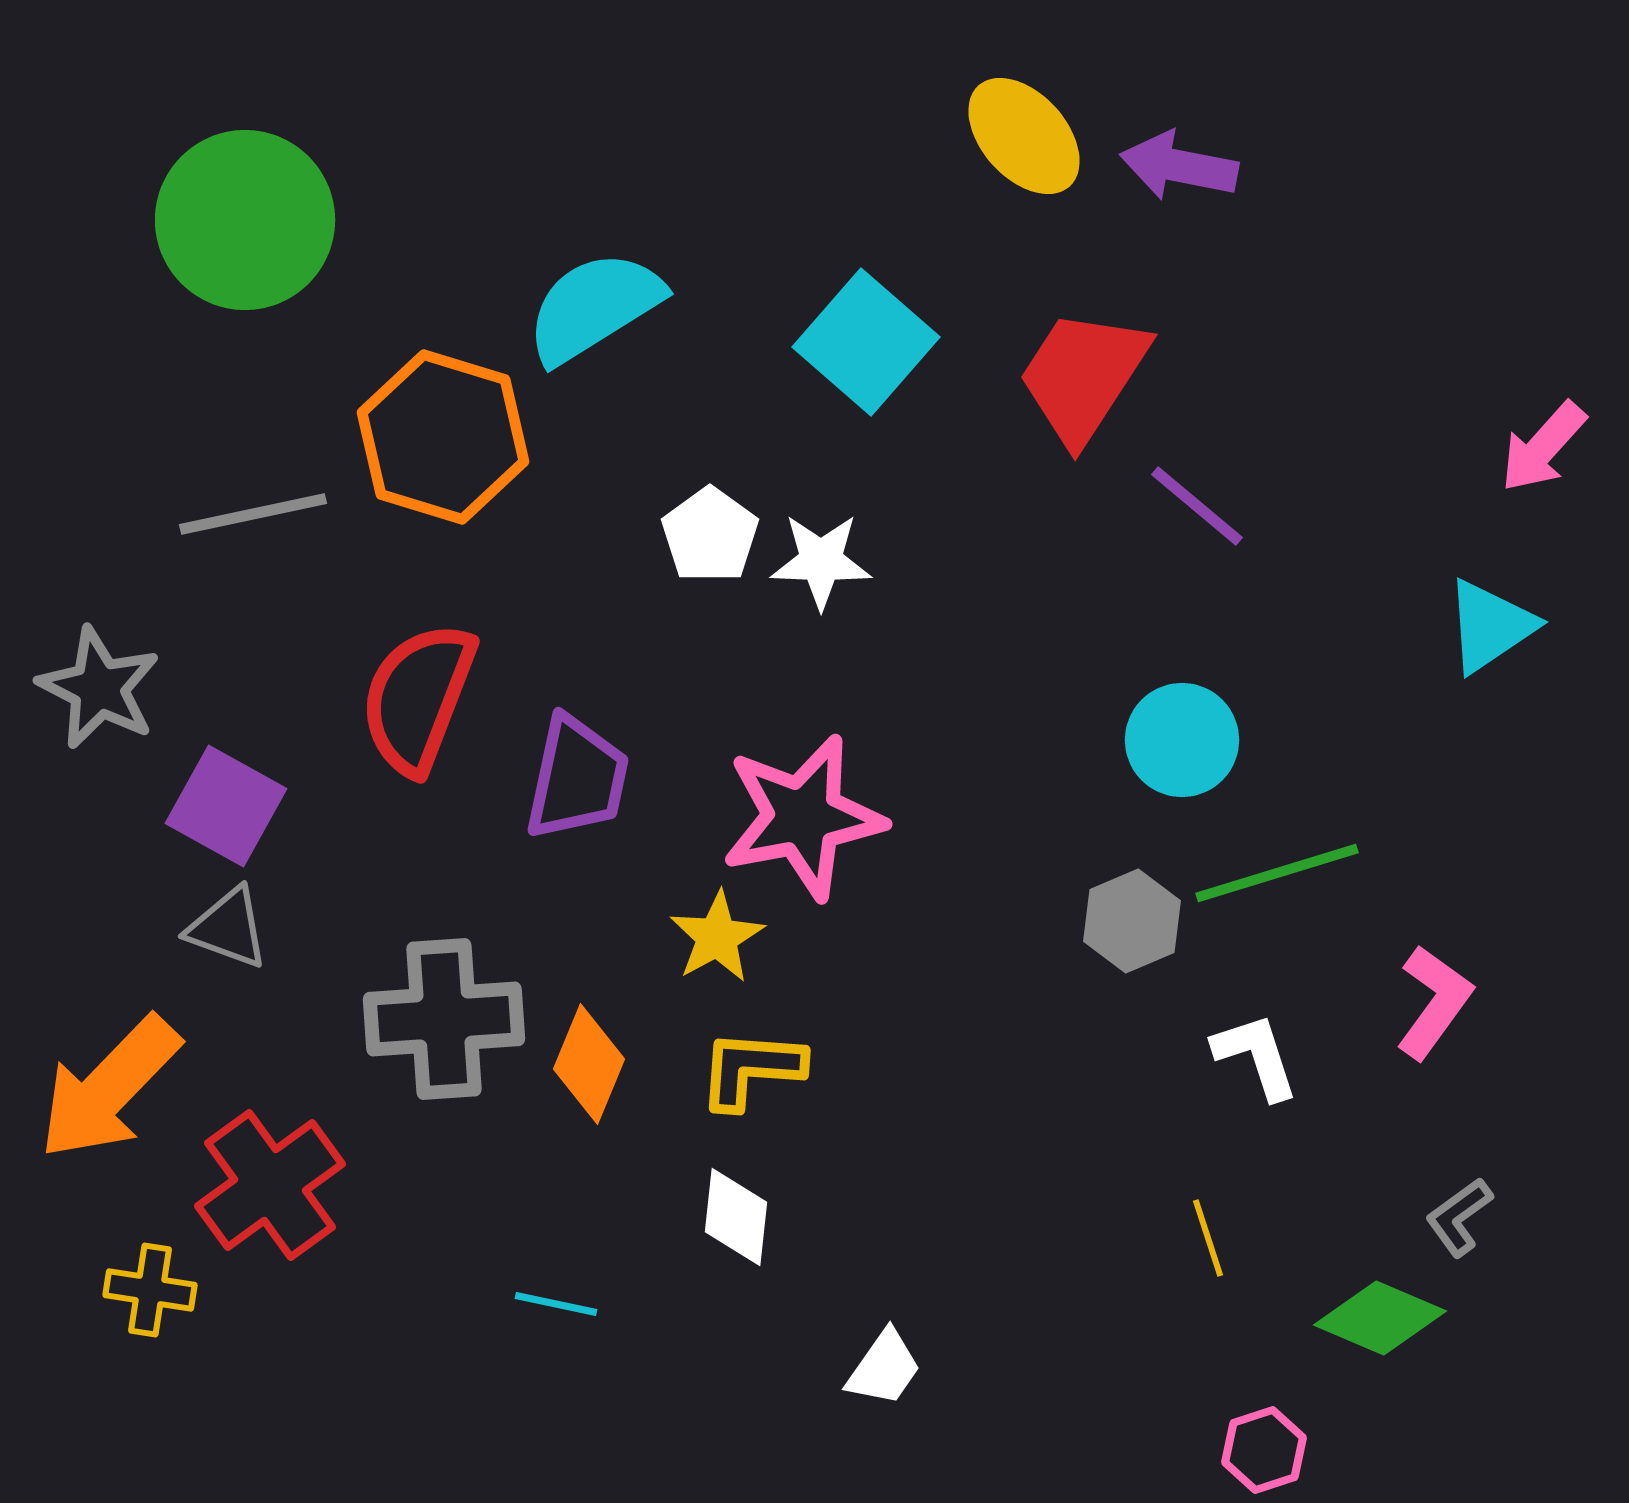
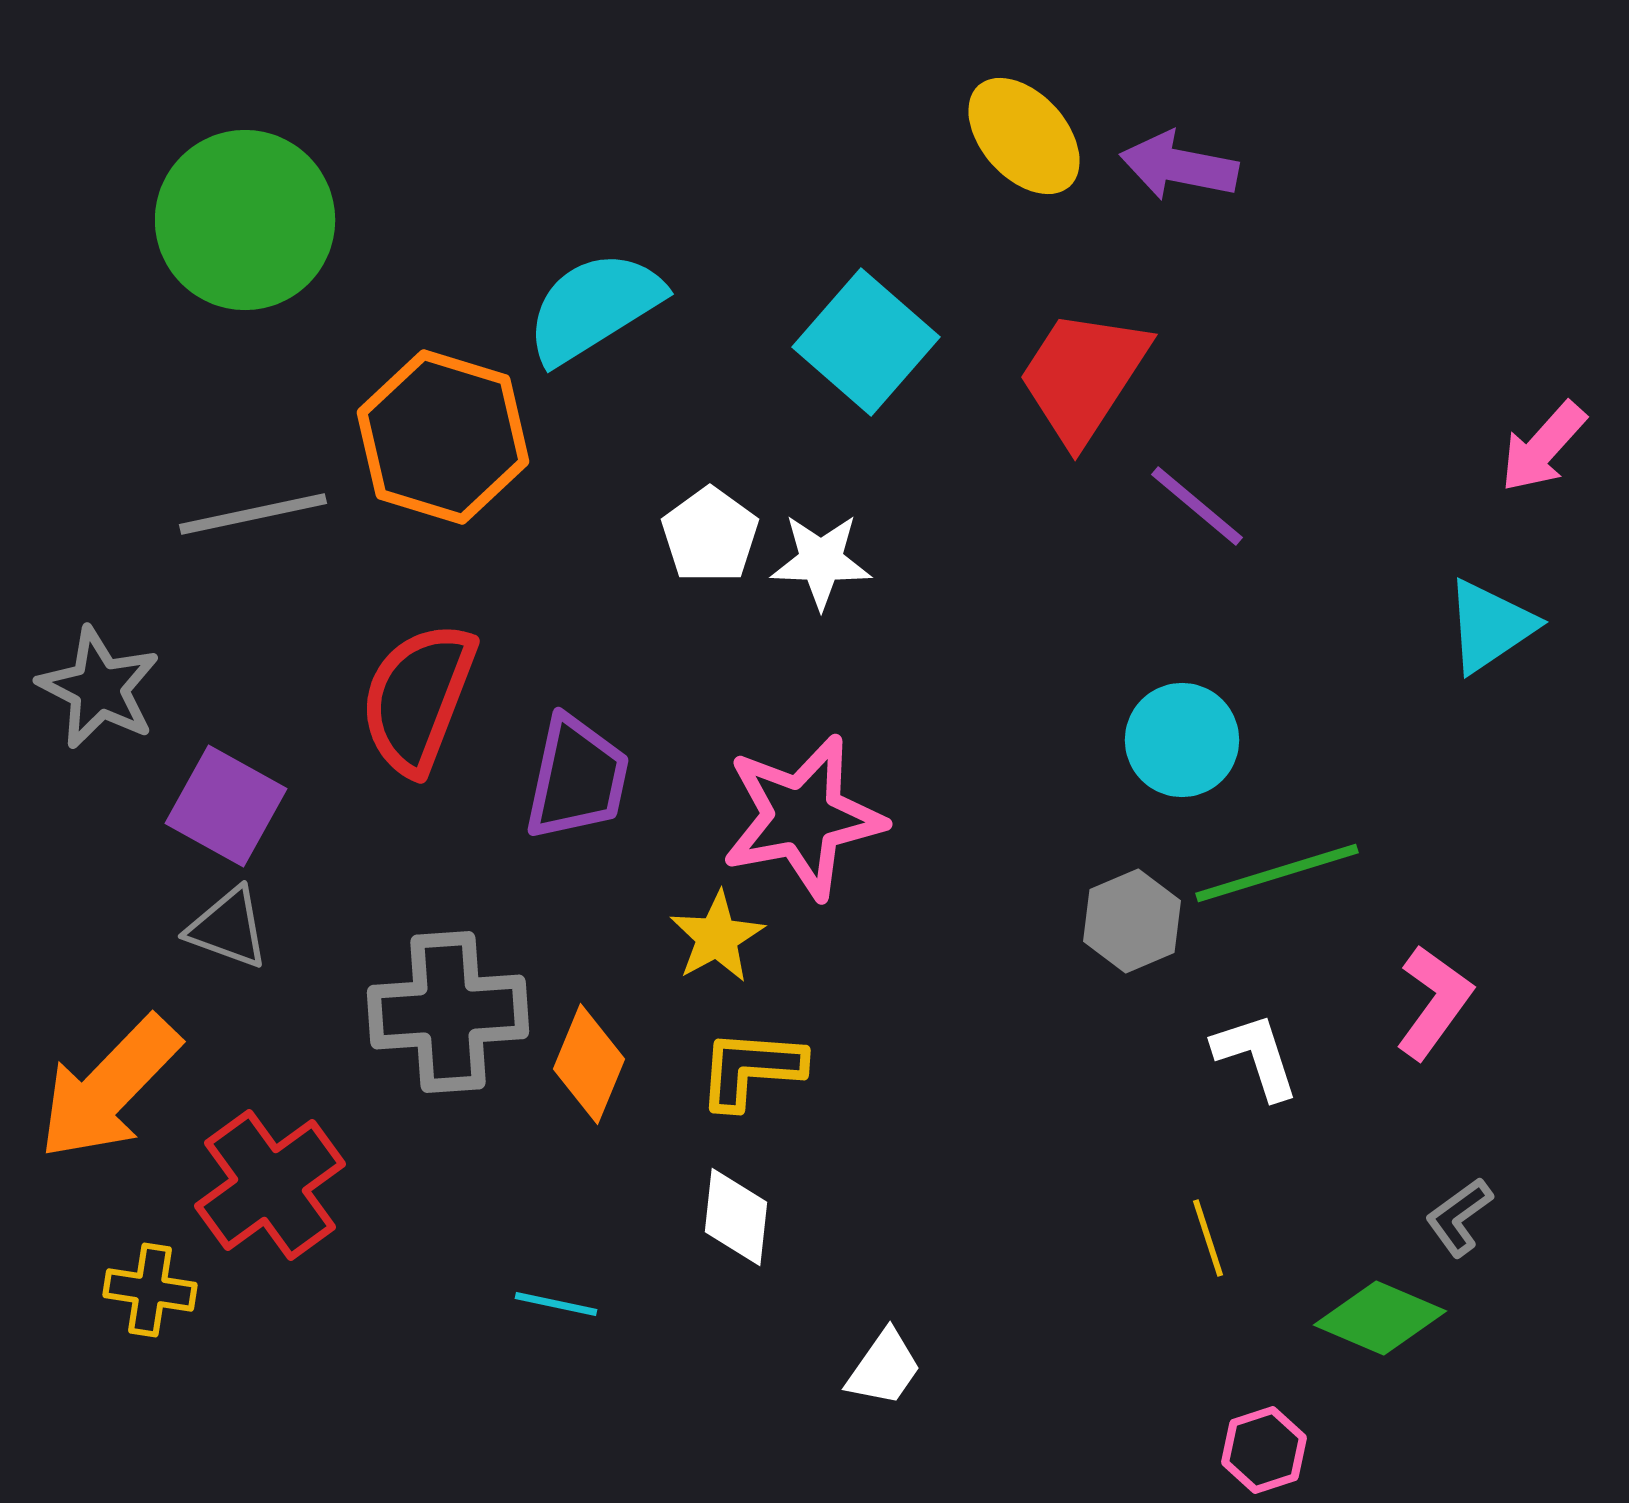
gray cross: moved 4 px right, 7 px up
